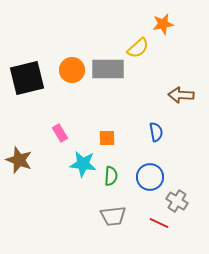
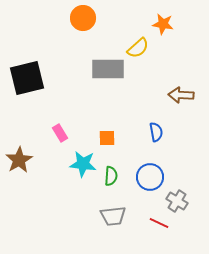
orange star: rotated 20 degrees clockwise
orange circle: moved 11 px right, 52 px up
brown star: rotated 20 degrees clockwise
